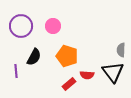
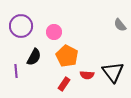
pink circle: moved 1 px right, 6 px down
gray semicircle: moved 1 px left, 25 px up; rotated 40 degrees counterclockwise
orange pentagon: rotated 10 degrees clockwise
red rectangle: moved 5 px left; rotated 16 degrees counterclockwise
